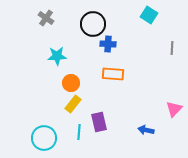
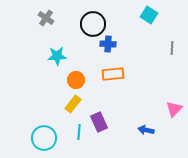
orange rectangle: rotated 10 degrees counterclockwise
orange circle: moved 5 px right, 3 px up
purple rectangle: rotated 12 degrees counterclockwise
